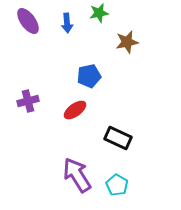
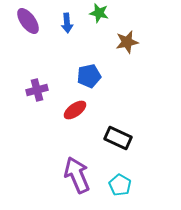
green star: rotated 24 degrees clockwise
purple cross: moved 9 px right, 11 px up
purple arrow: rotated 9 degrees clockwise
cyan pentagon: moved 3 px right
